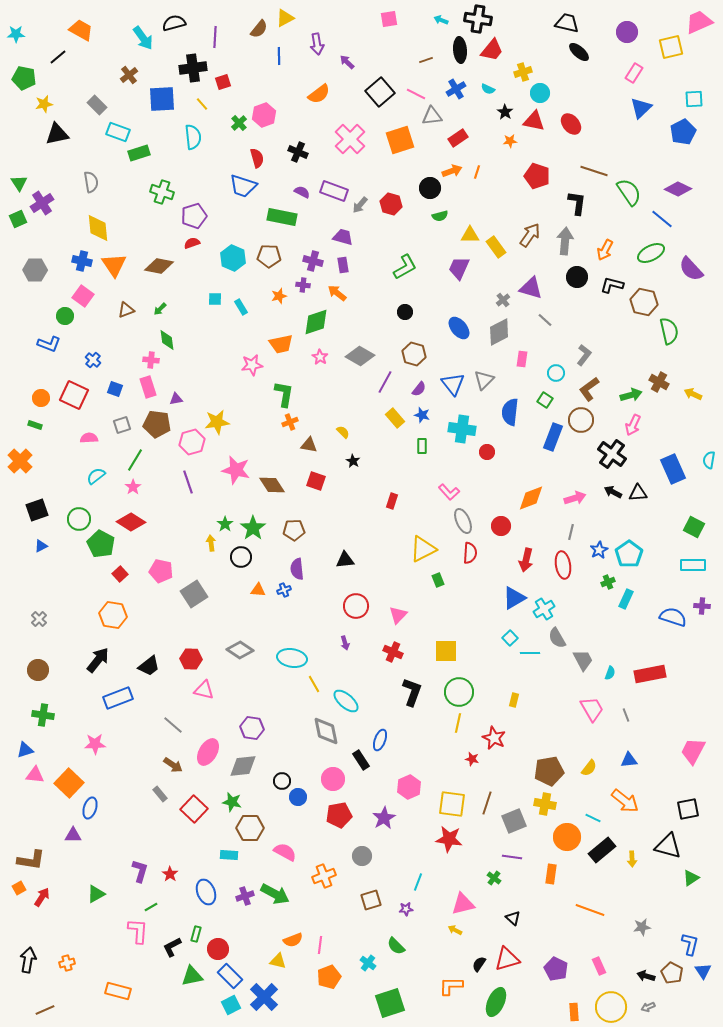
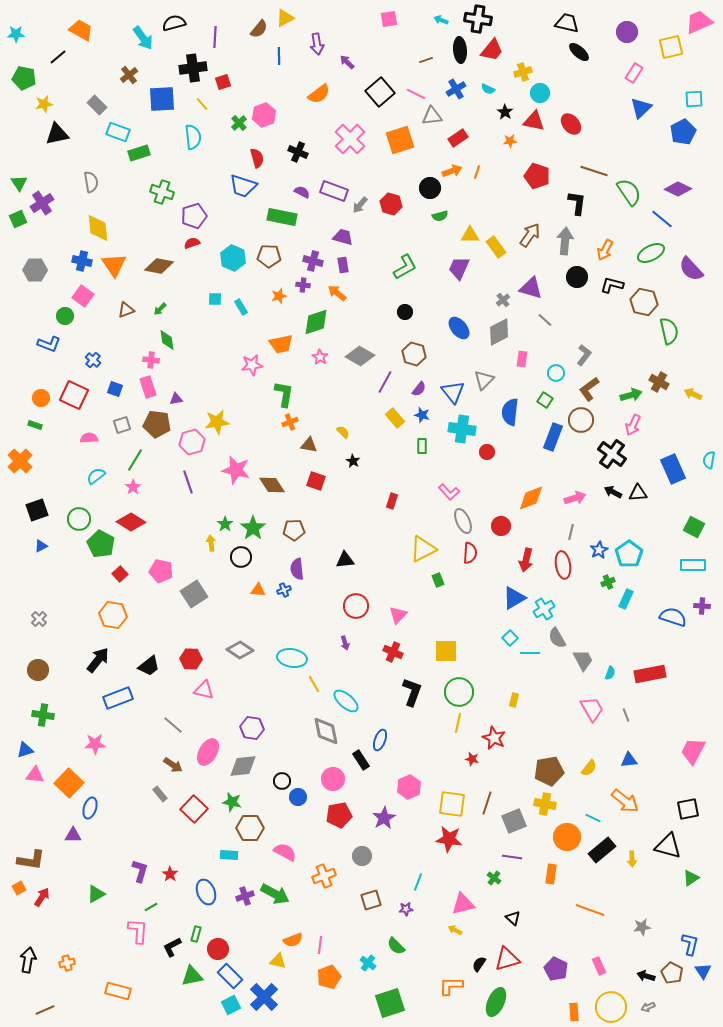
blue triangle at (453, 384): moved 8 px down
